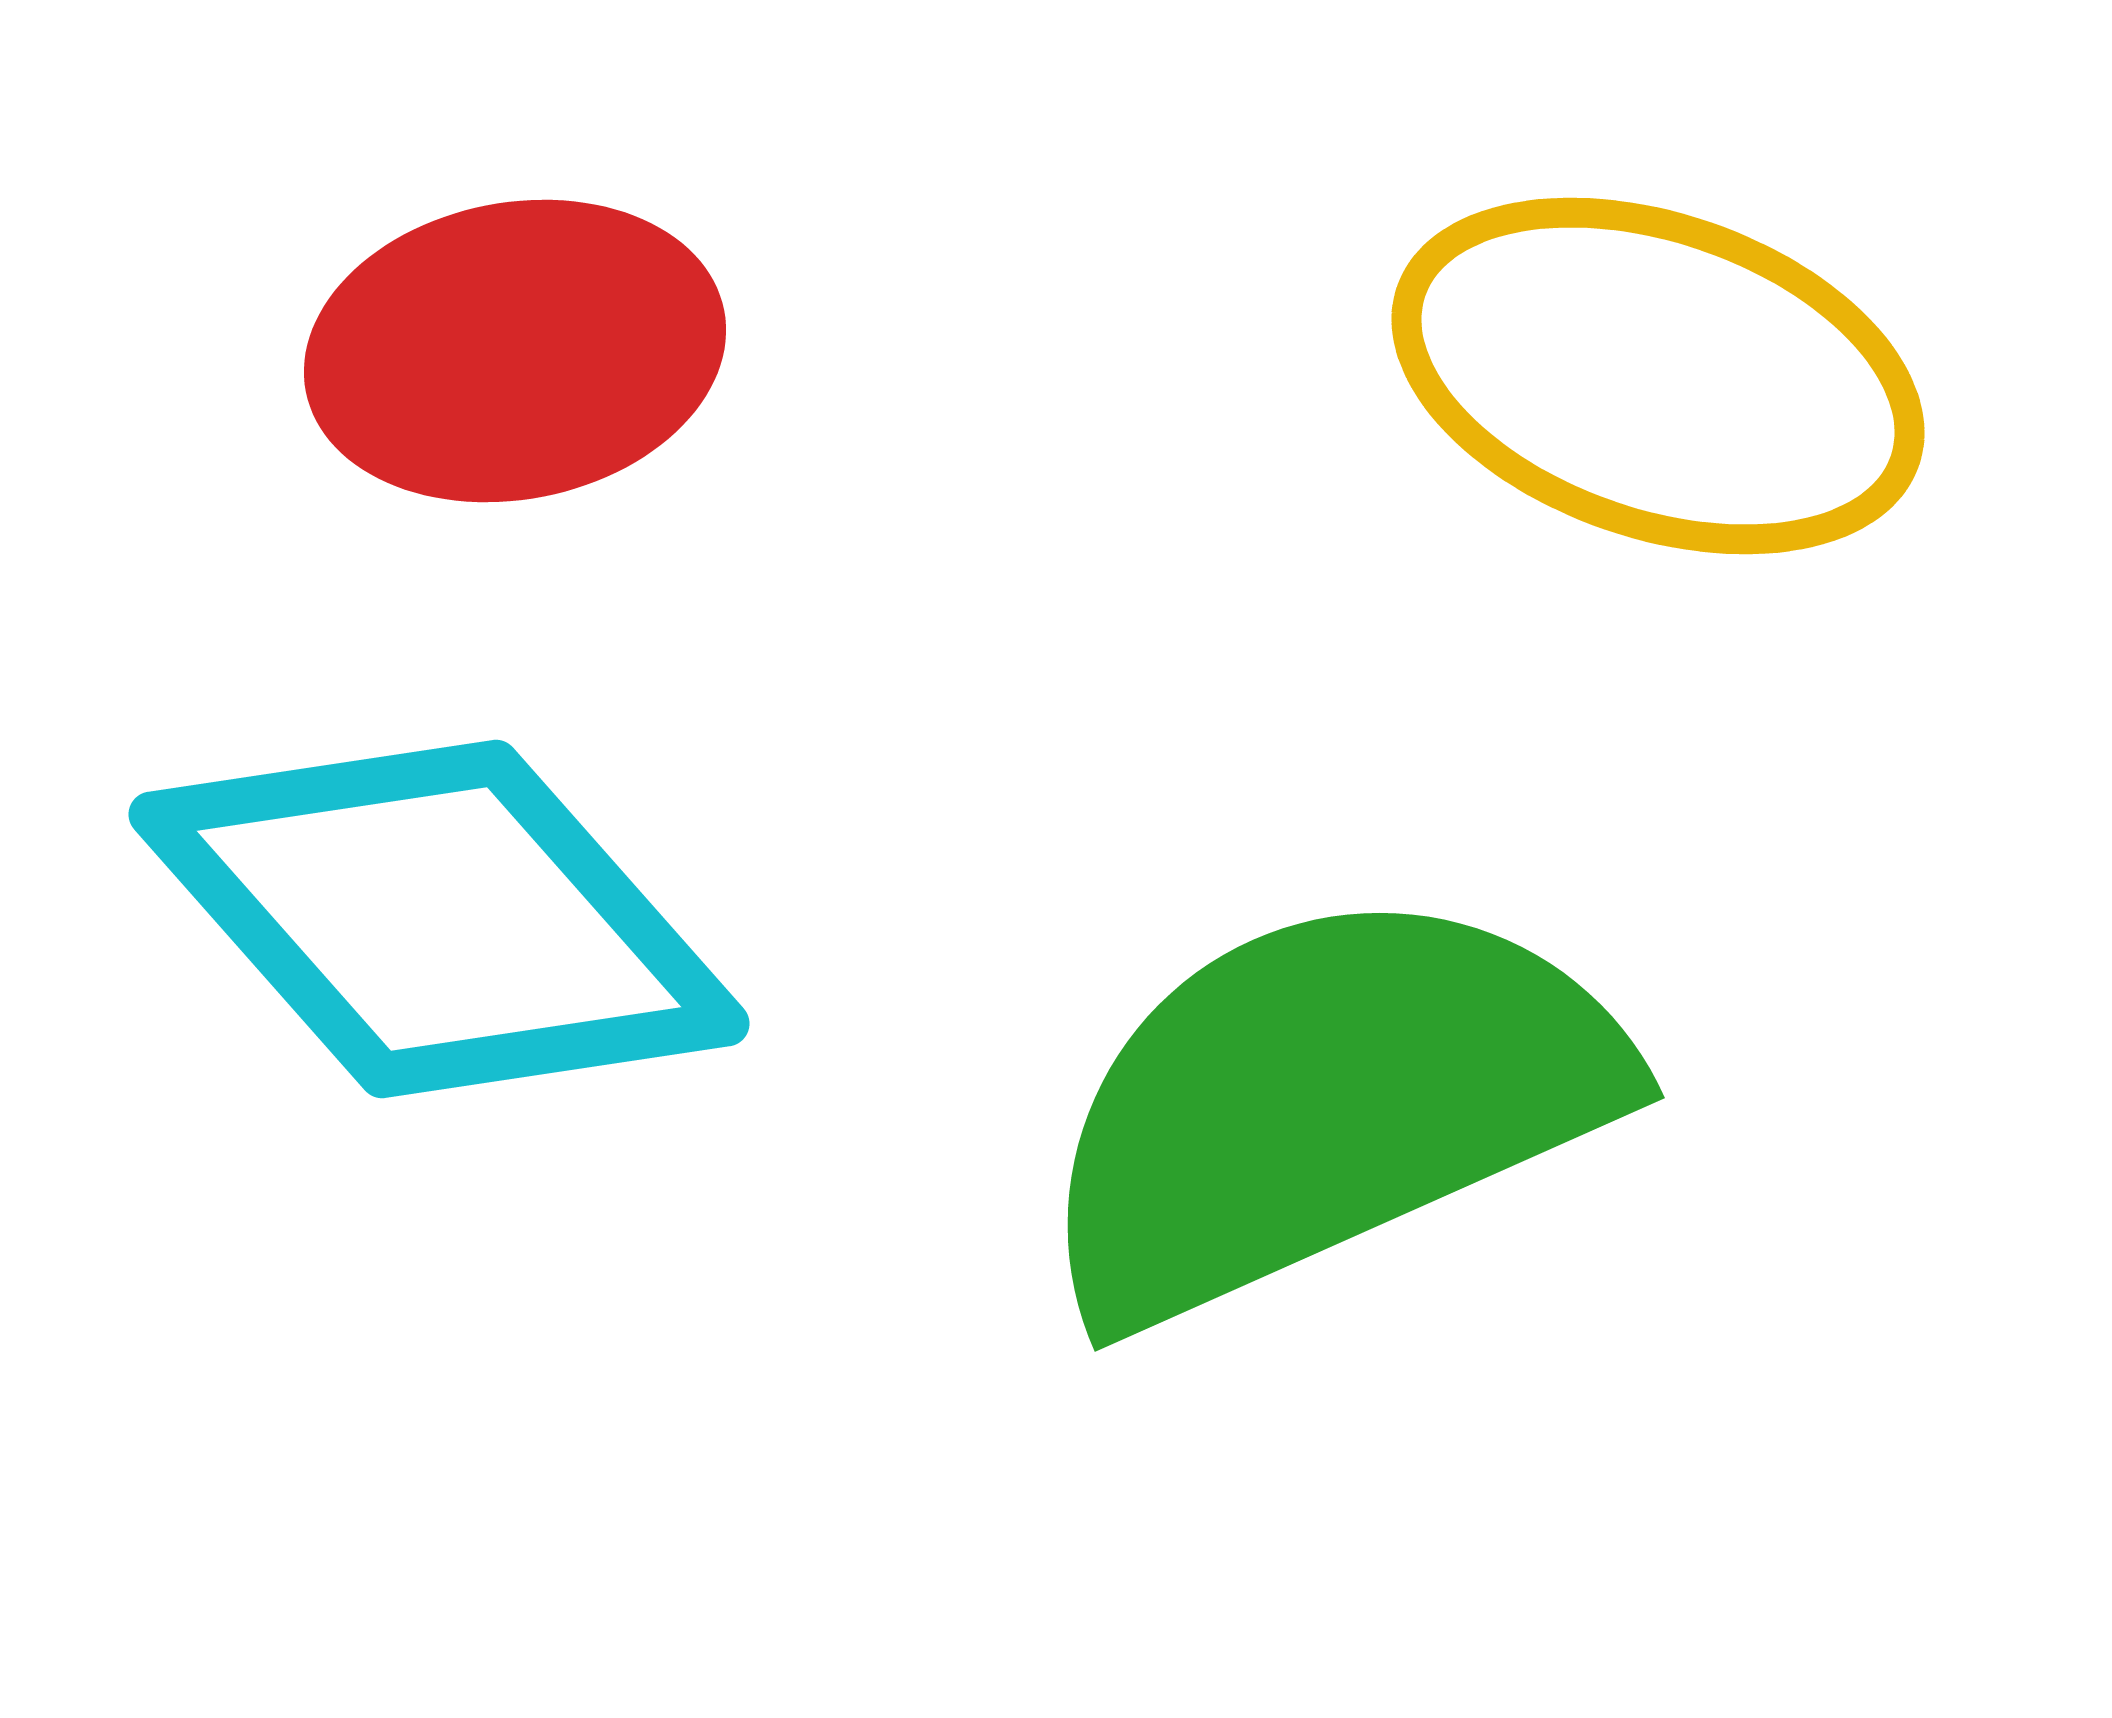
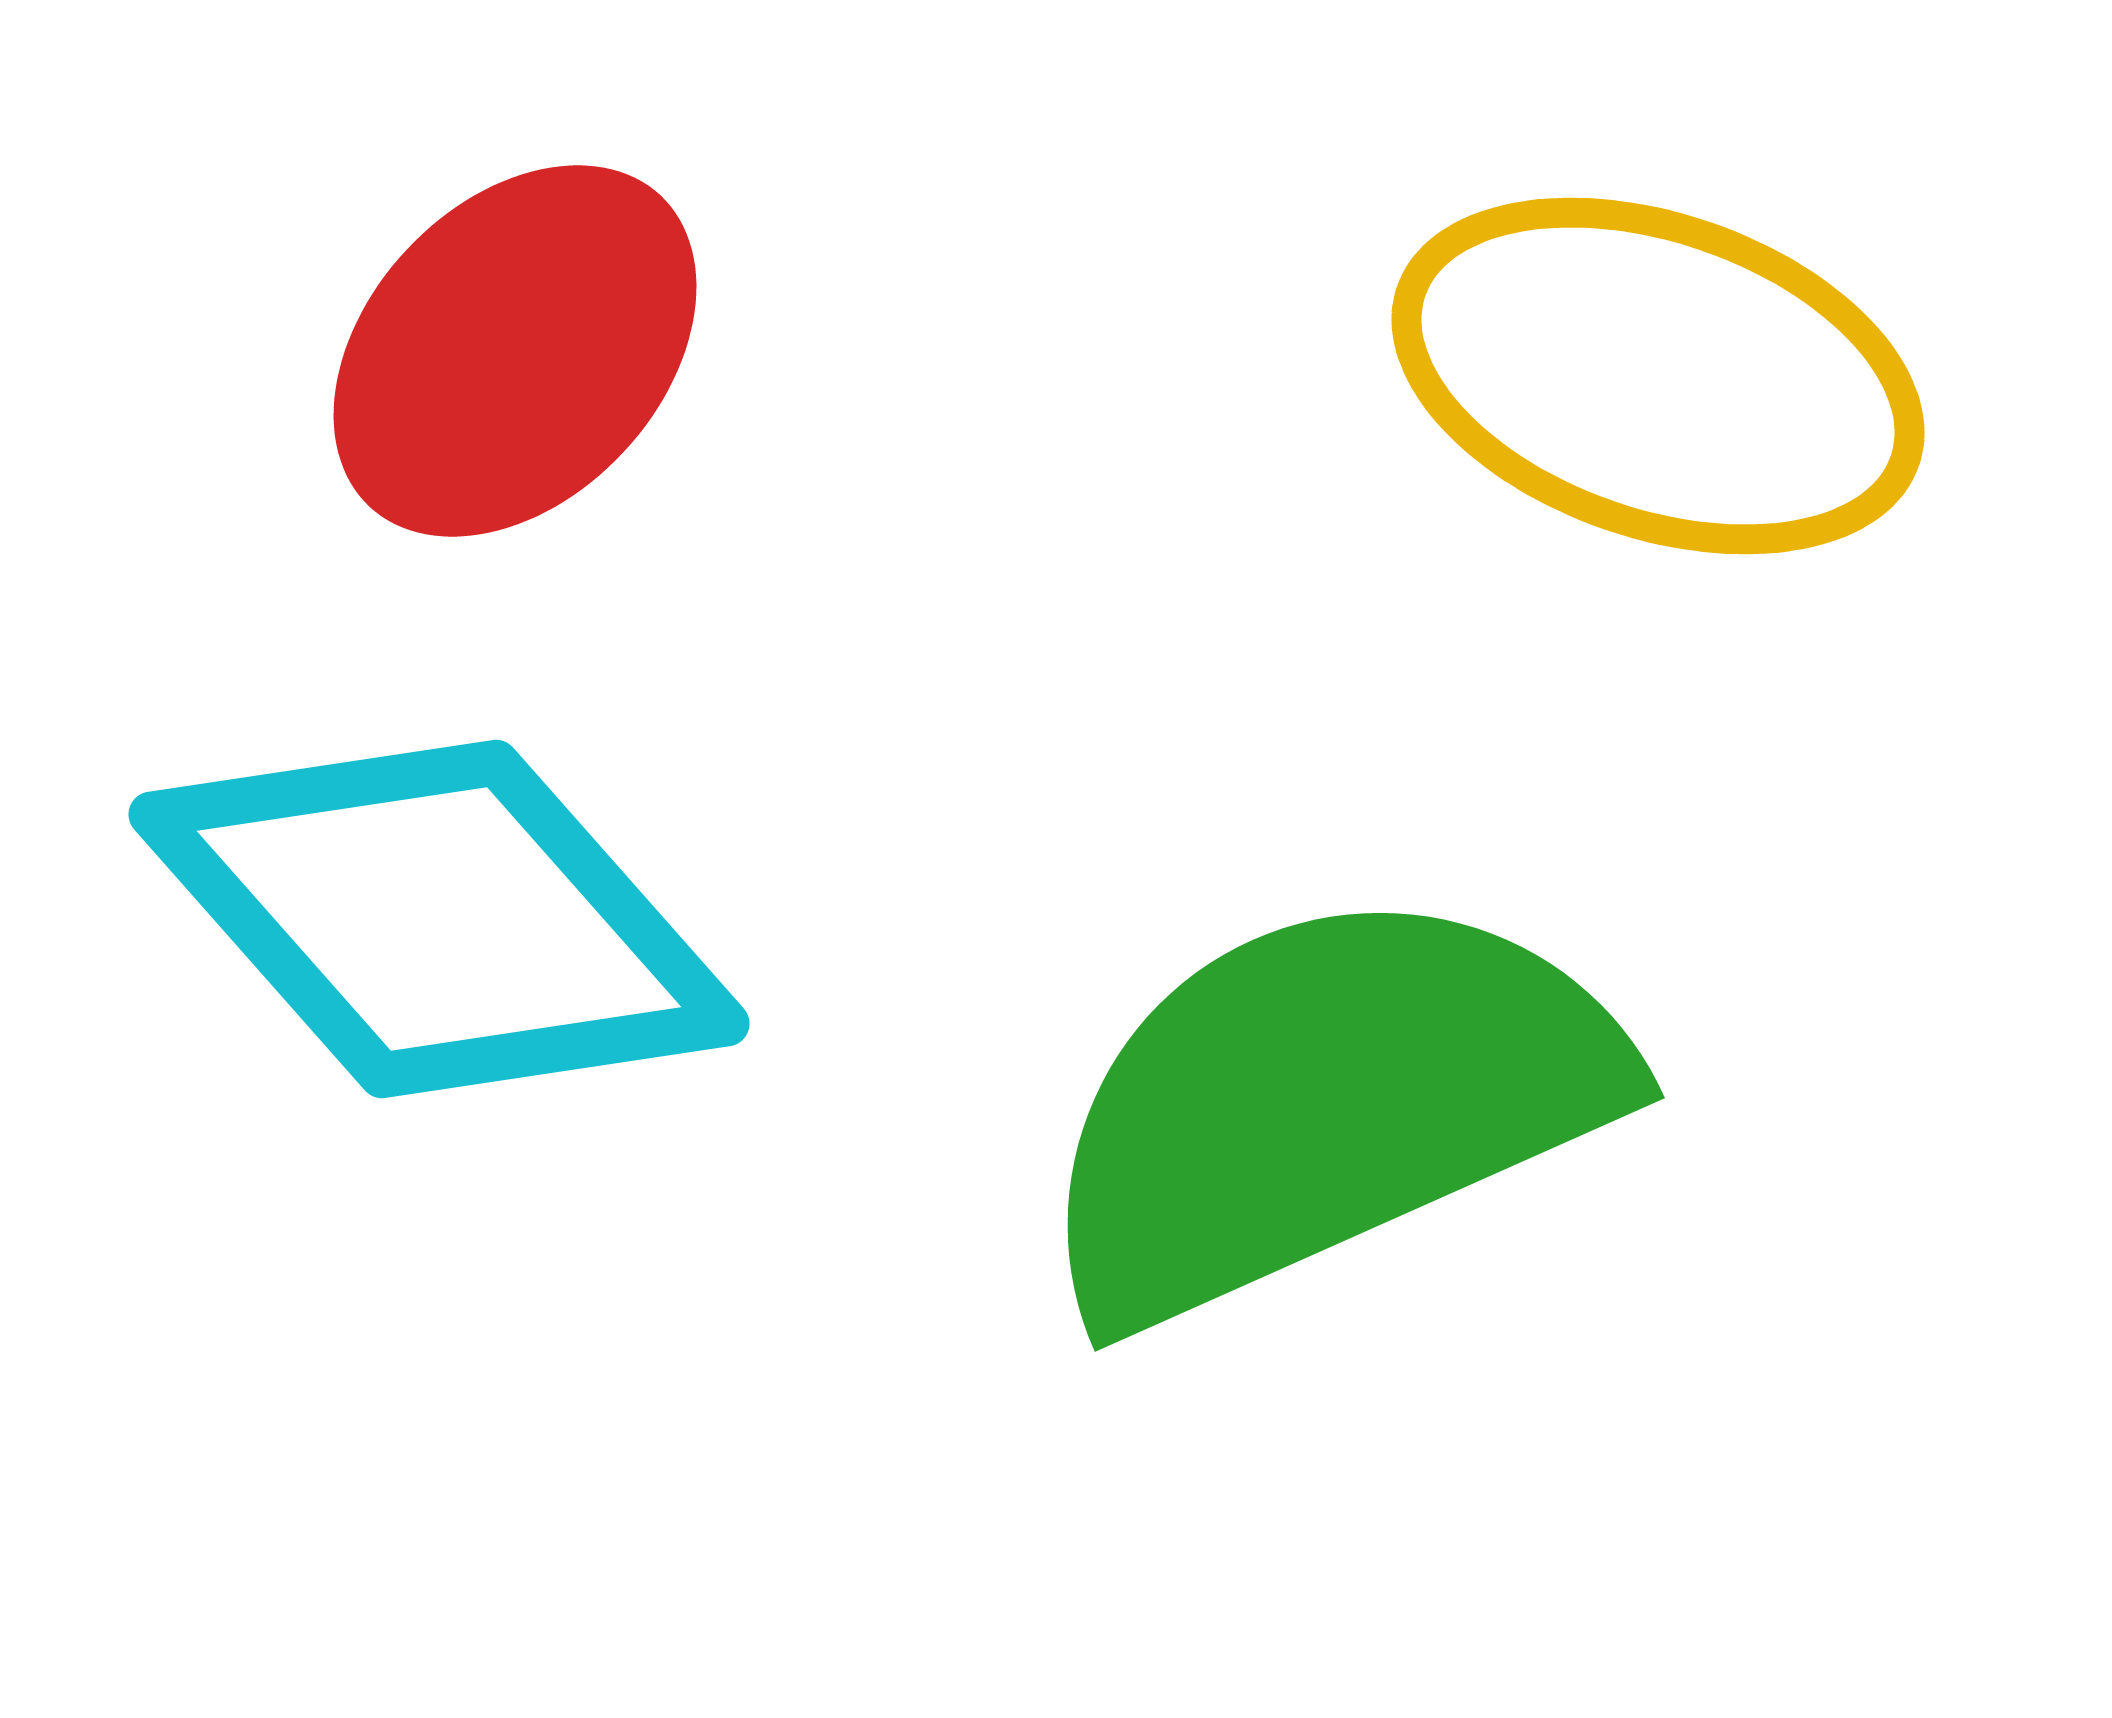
red ellipse: rotated 36 degrees counterclockwise
